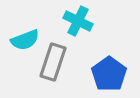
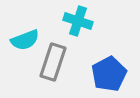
cyan cross: rotated 8 degrees counterclockwise
blue pentagon: rotated 8 degrees clockwise
